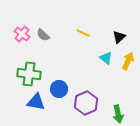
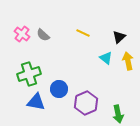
yellow arrow: rotated 36 degrees counterclockwise
green cross: rotated 25 degrees counterclockwise
